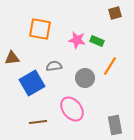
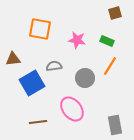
green rectangle: moved 10 px right
brown triangle: moved 1 px right, 1 px down
